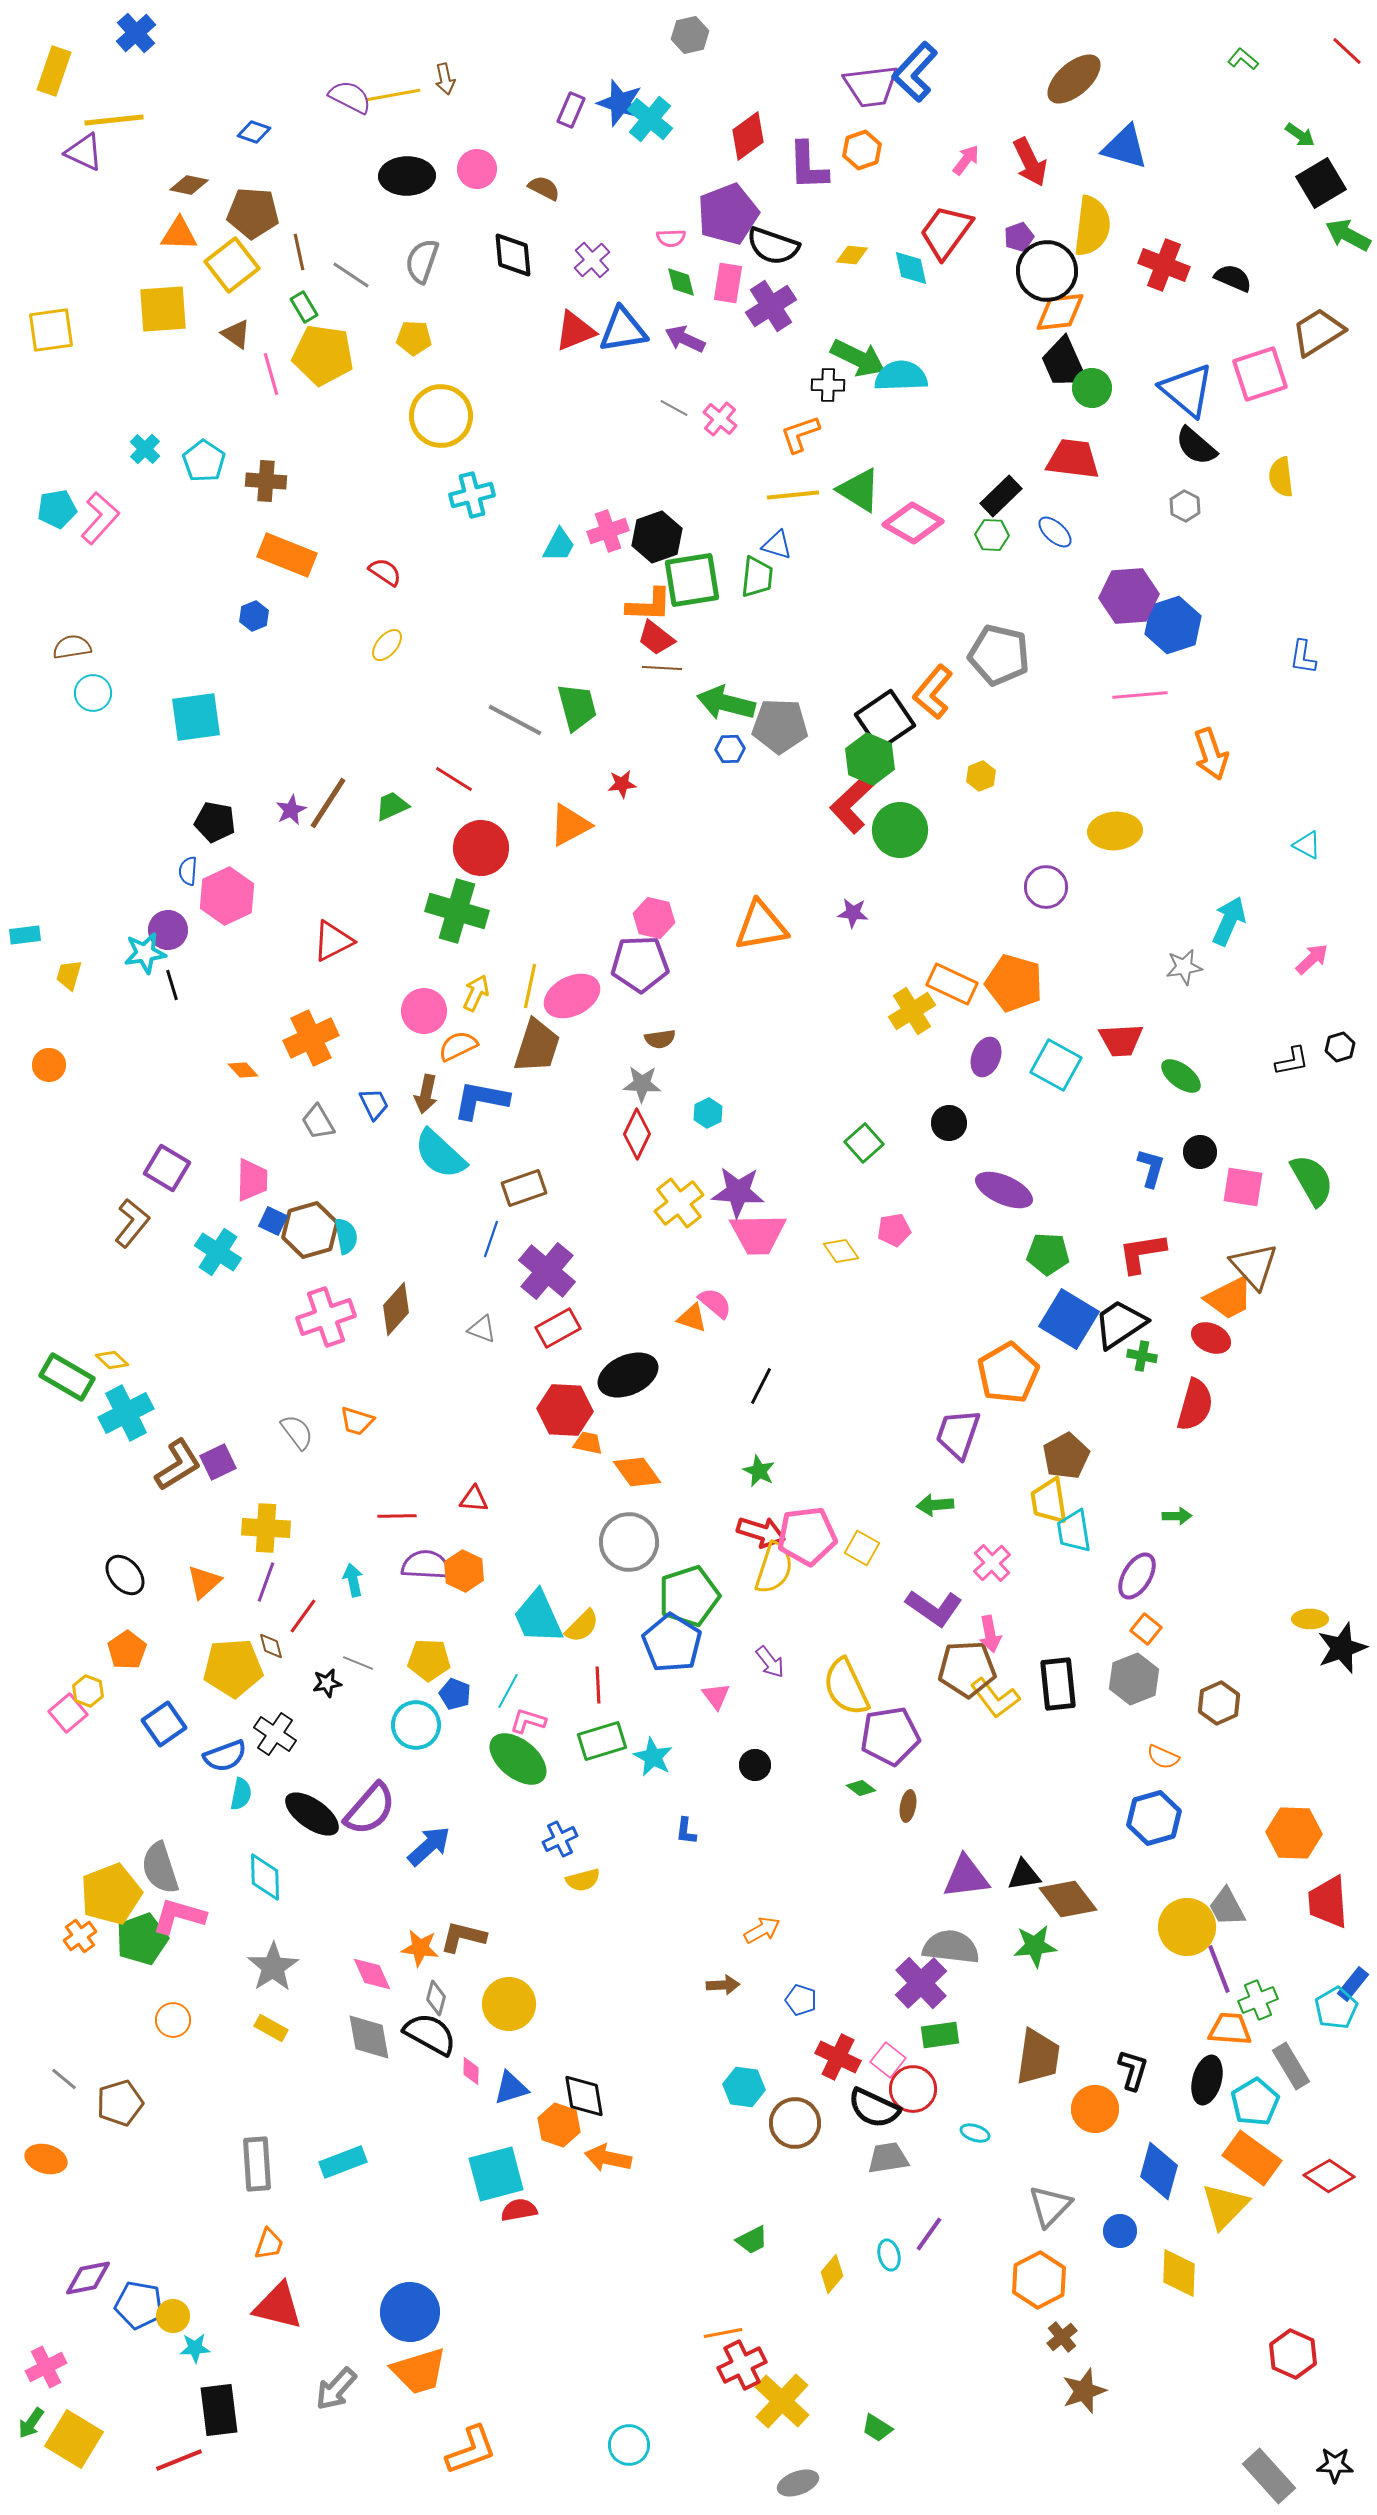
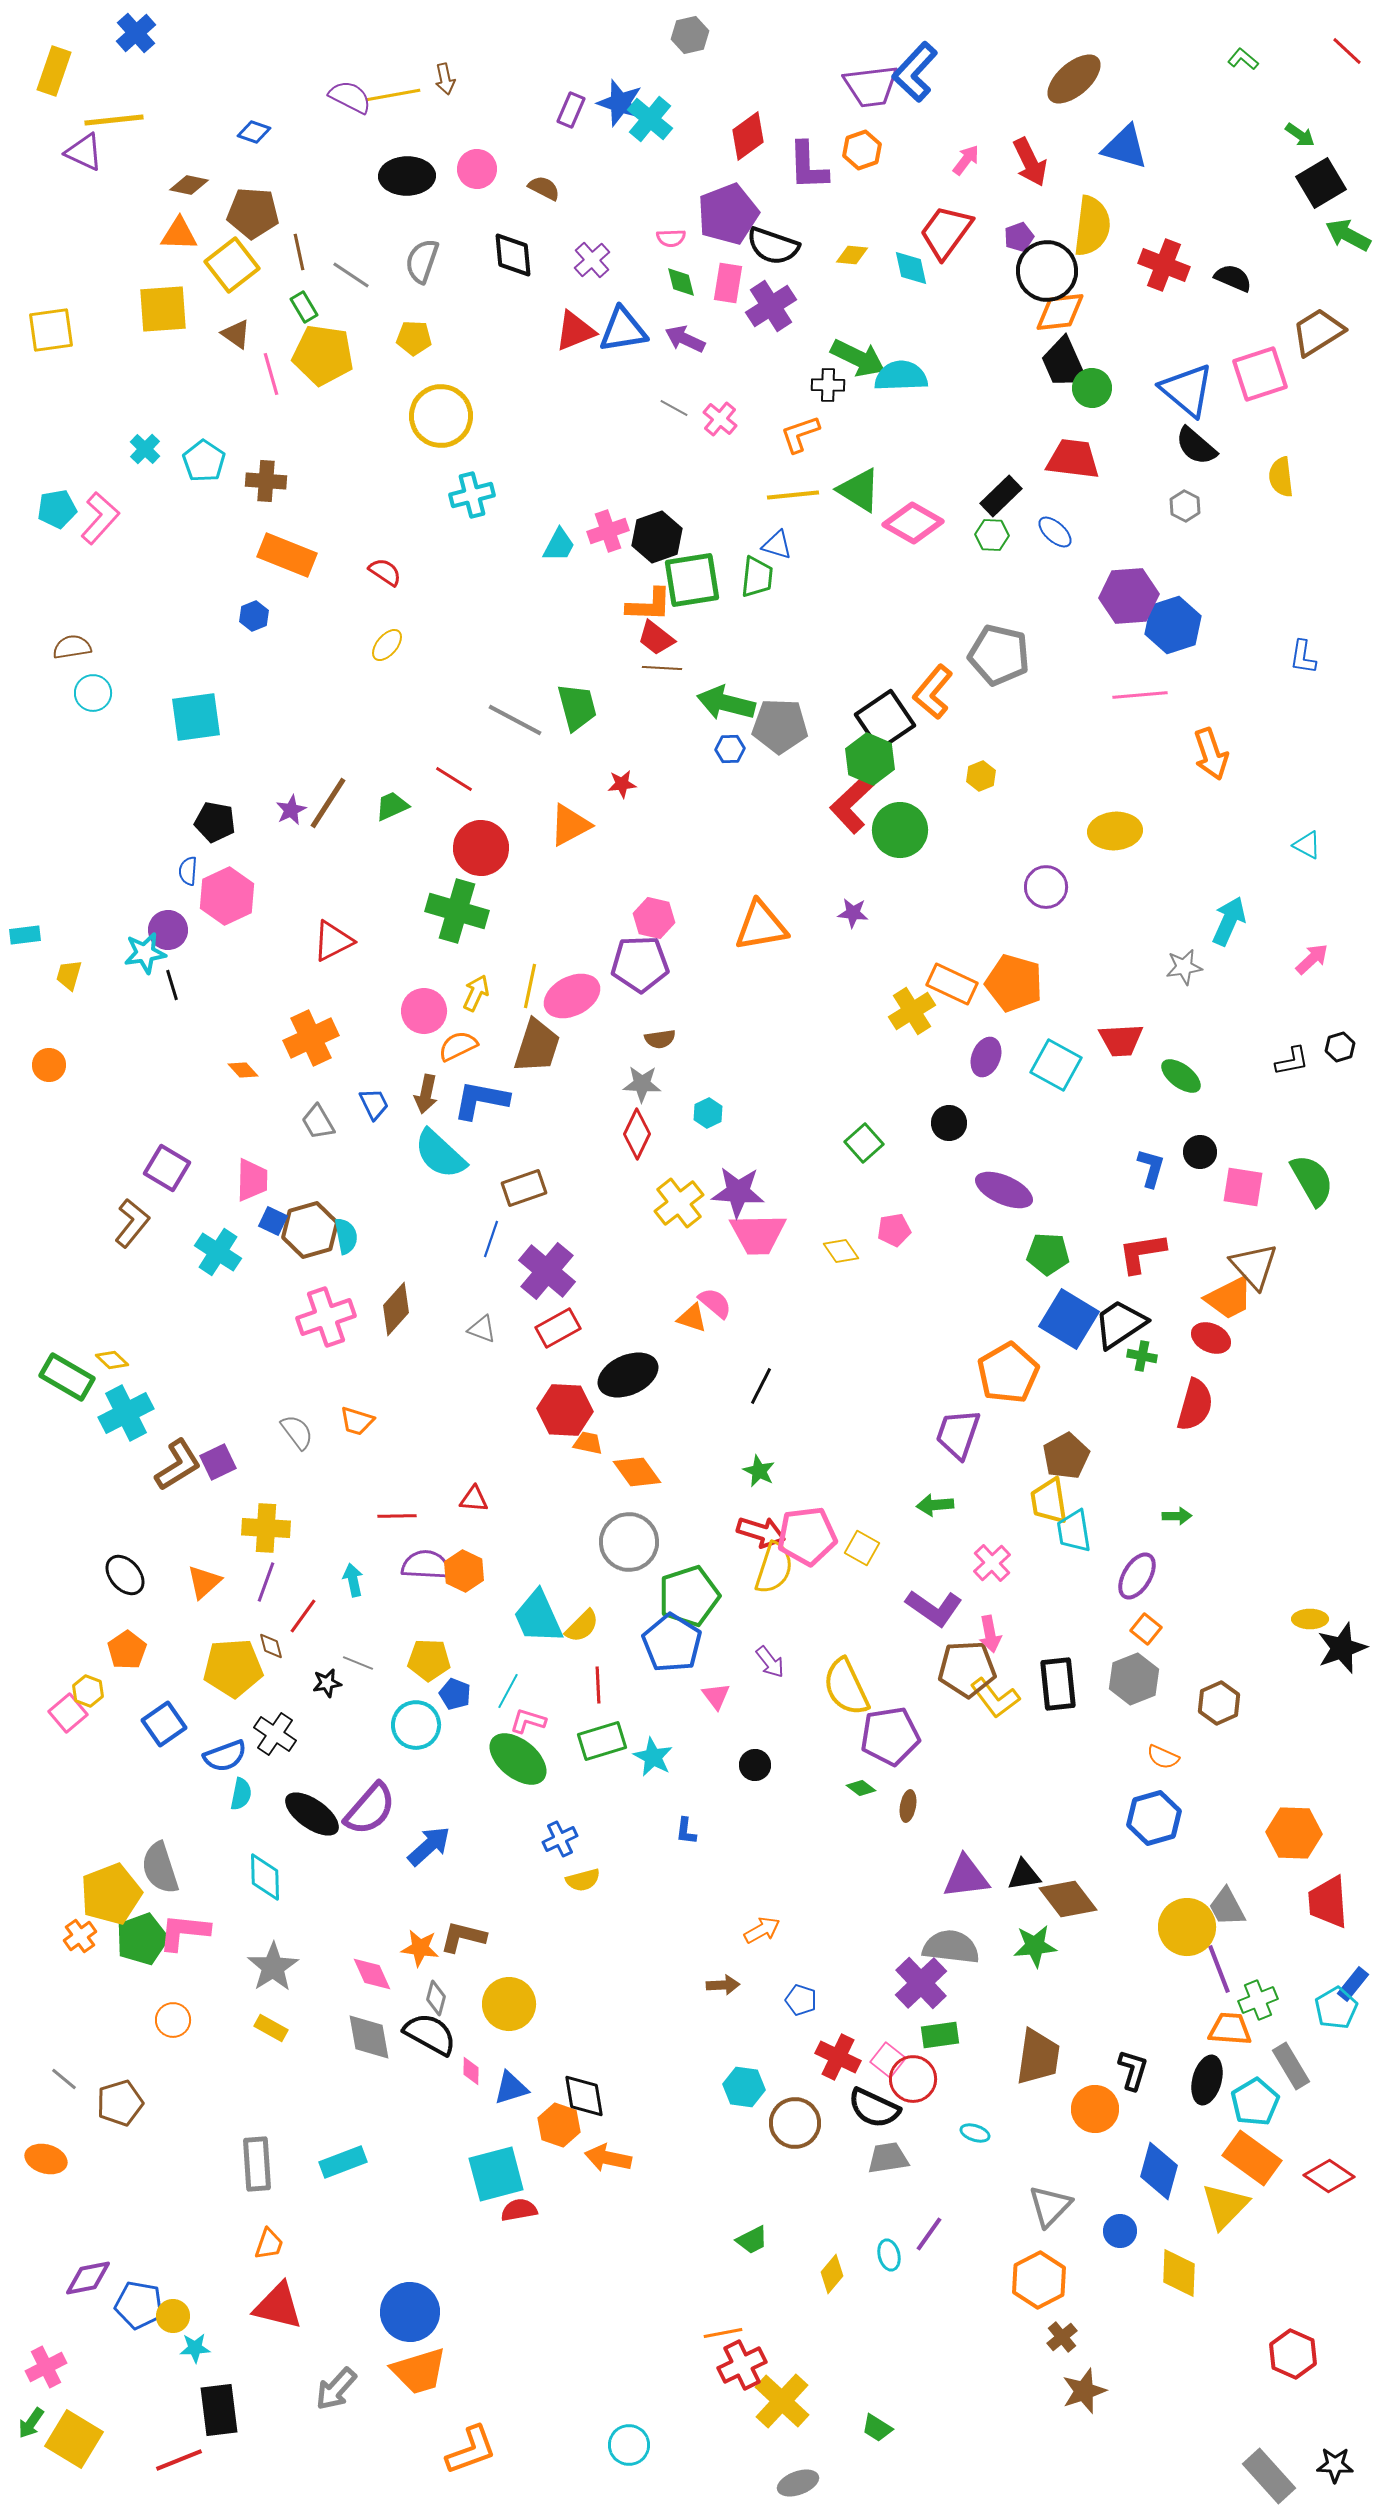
pink L-shape at (179, 1916): moved 5 px right, 16 px down; rotated 10 degrees counterclockwise
red circle at (913, 2089): moved 10 px up
